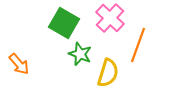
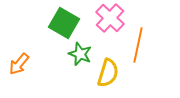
orange line: rotated 8 degrees counterclockwise
orange arrow: rotated 80 degrees clockwise
